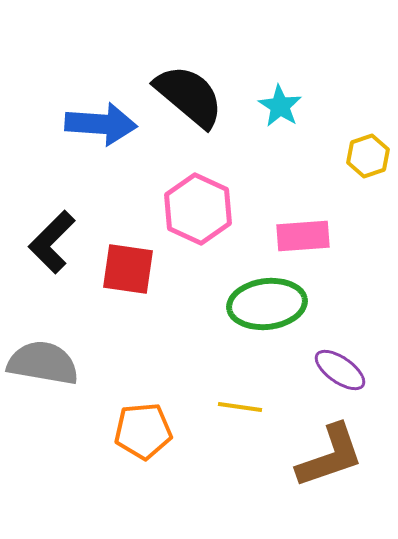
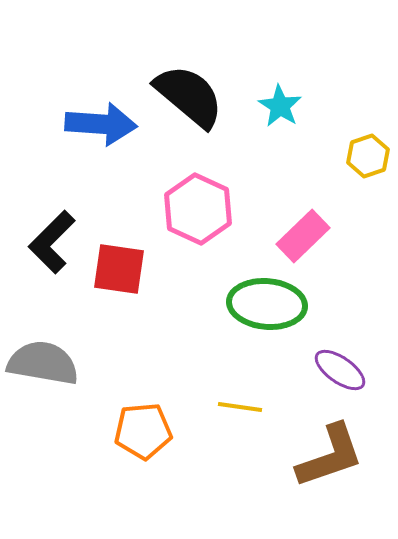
pink rectangle: rotated 40 degrees counterclockwise
red square: moved 9 px left
green ellipse: rotated 12 degrees clockwise
